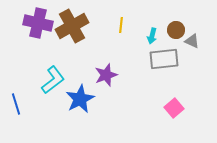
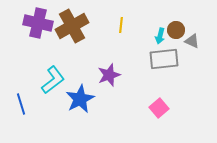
cyan arrow: moved 8 px right
purple star: moved 3 px right
blue line: moved 5 px right
pink square: moved 15 px left
